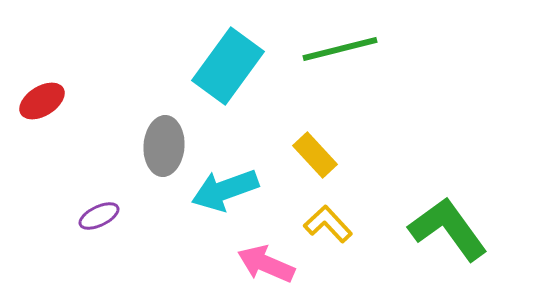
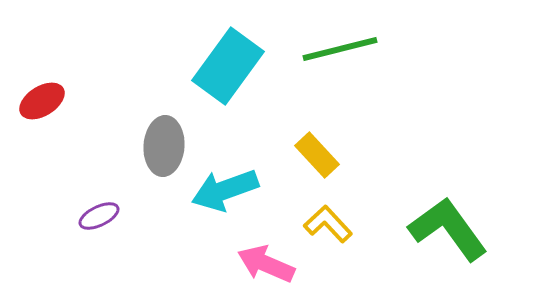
yellow rectangle: moved 2 px right
